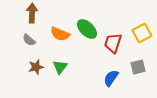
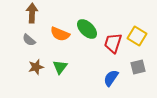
yellow square: moved 5 px left, 3 px down; rotated 30 degrees counterclockwise
